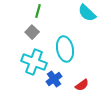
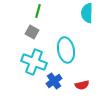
cyan semicircle: rotated 48 degrees clockwise
gray square: rotated 16 degrees counterclockwise
cyan ellipse: moved 1 px right, 1 px down
blue cross: moved 2 px down
red semicircle: rotated 24 degrees clockwise
